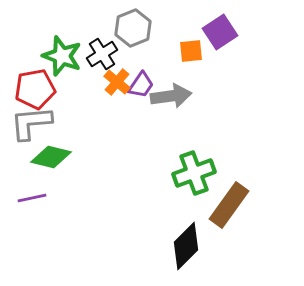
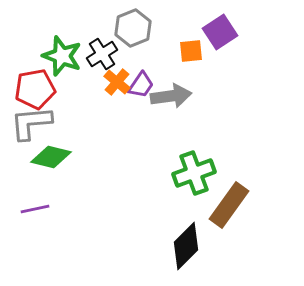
purple line: moved 3 px right, 11 px down
